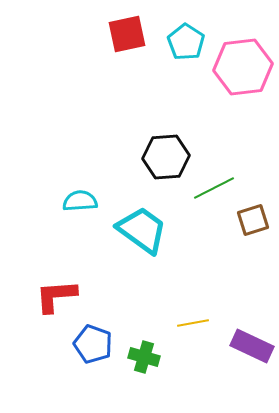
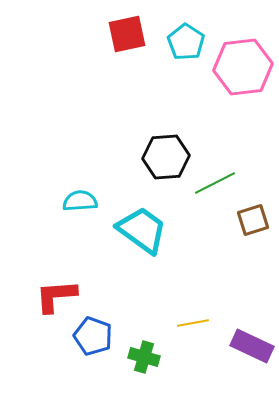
green line: moved 1 px right, 5 px up
blue pentagon: moved 8 px up
